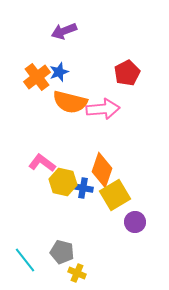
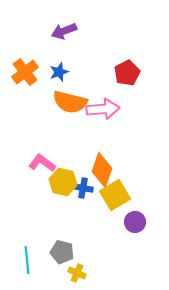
orange cross: moved 12 px left, 5 px up
cyan line: moved 2 px right; rotated 32 degrees clockwise
